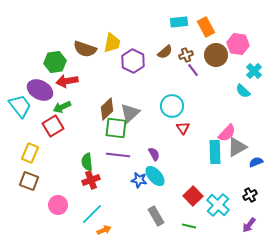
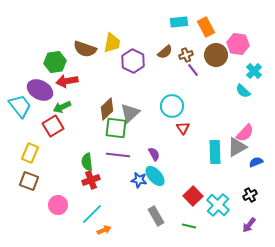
pink semicircle at (227, 133): moved 18 px right
